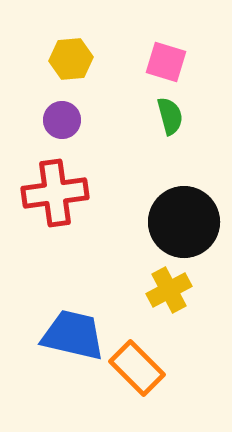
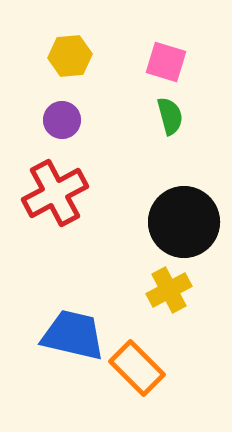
yellow hexagon: moved 1 px left, 3 px up
red cross: rotated 20 degrees counterclockwise
